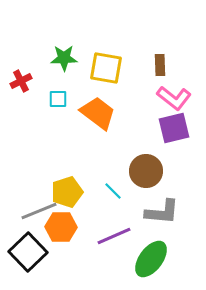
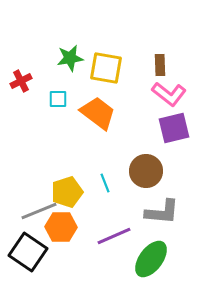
green star: moved 6 px right; rotated 8 degrees counterclockwise
pink L-shape: moved 5 px left, 4 px up
cyan line: moved 8 px left, 8 px up; rotated 24 degrees clockwise
black square: rotated 12 degrees counterclockwise
